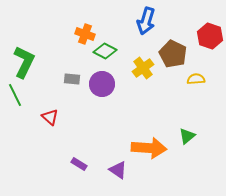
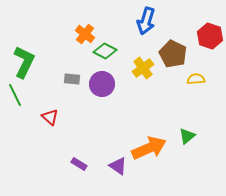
orange cross: rotated 18 degrees clockwise
orange arrow: rotated 28 degrees counterclockwise
purple triangle: moved 4 px up
